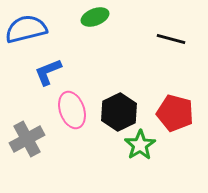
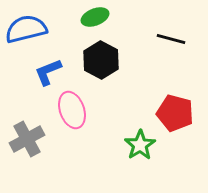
black hexagon: moved 18 px left, 52 px up; rotated 6 degrees counterclockwise
